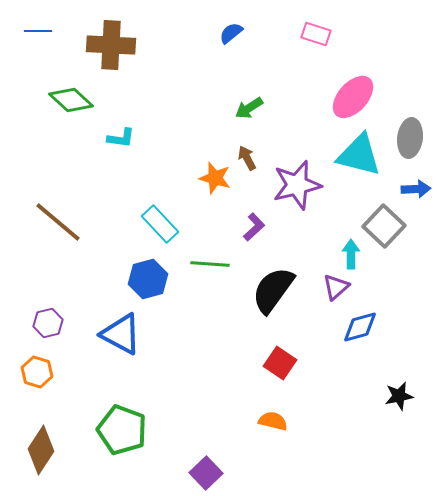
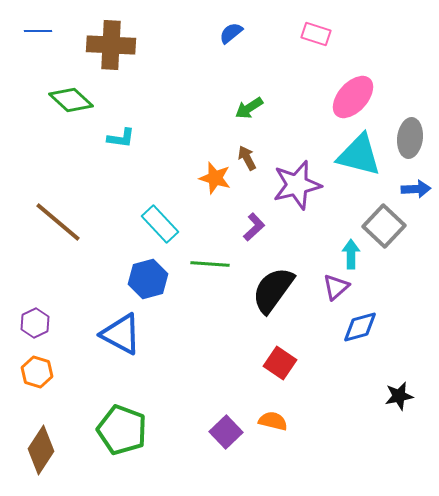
purple hexagon: moved 13 px left; rotated 12 degrees counterclockwise
purple square: moved 20 px right, 41 px up
